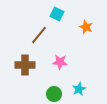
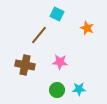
orange star: moved 1 px right, 1 px down
brown cross: rotated 12 degrees clockwise
cyan star: rotated 24 degrees clockwise
green circle: moved 3 px right, 4 px up
